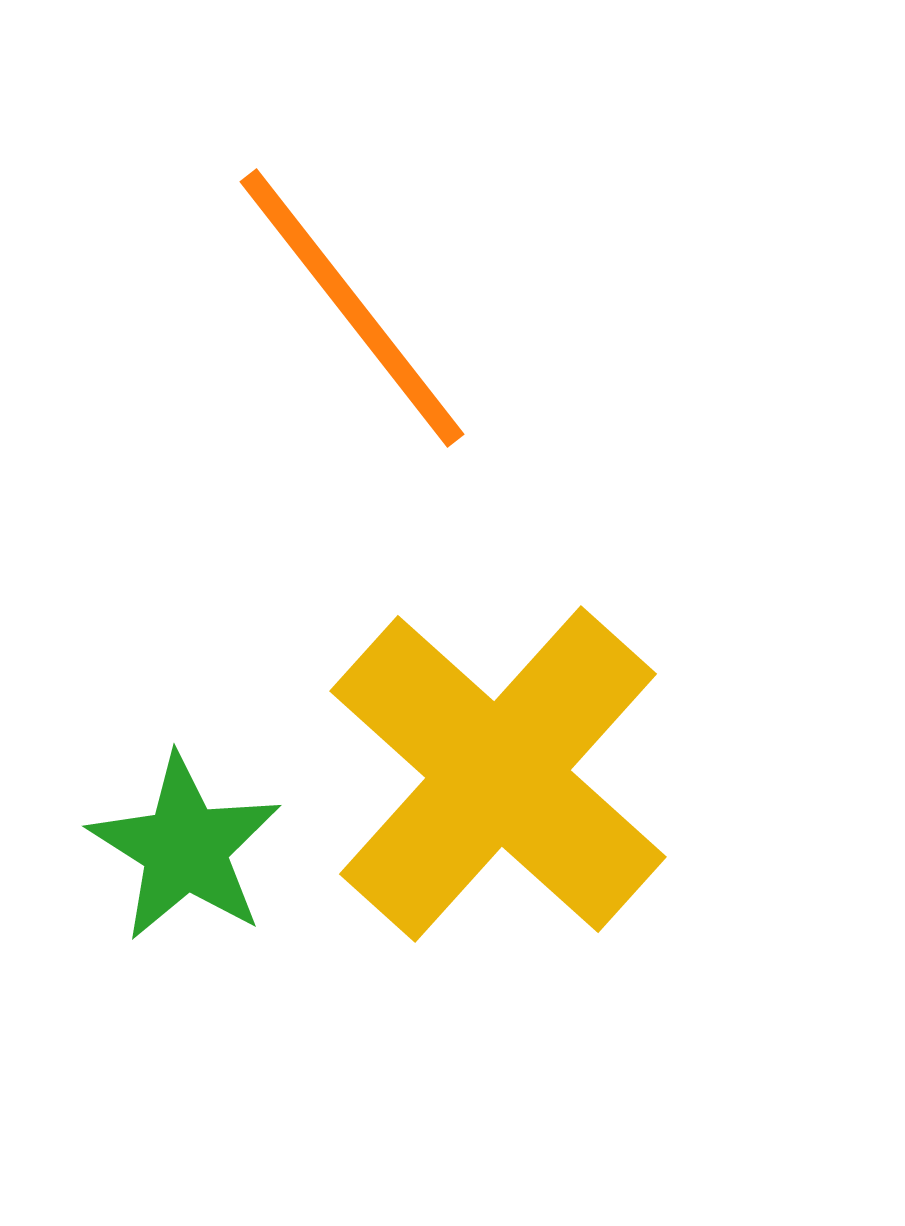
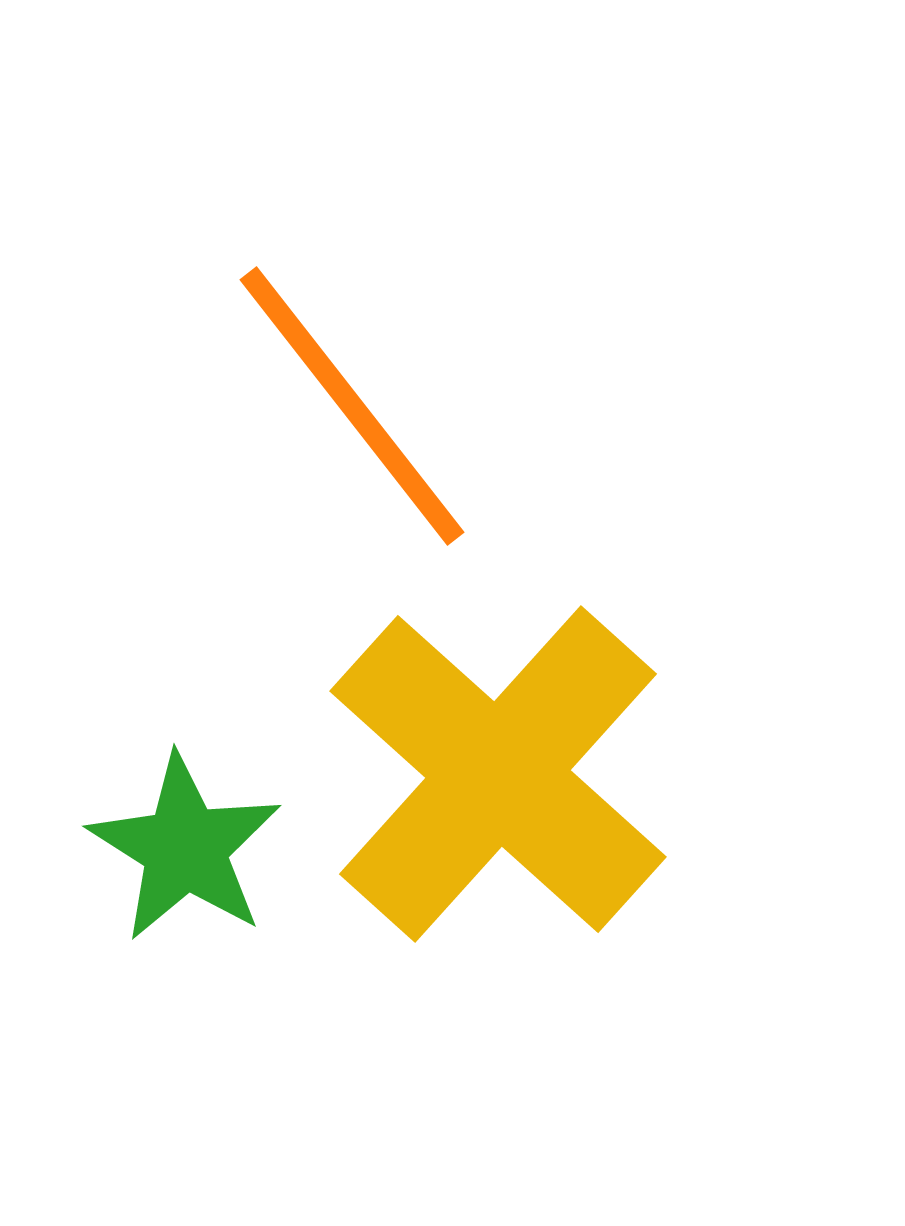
orange line: moved 98 px down
